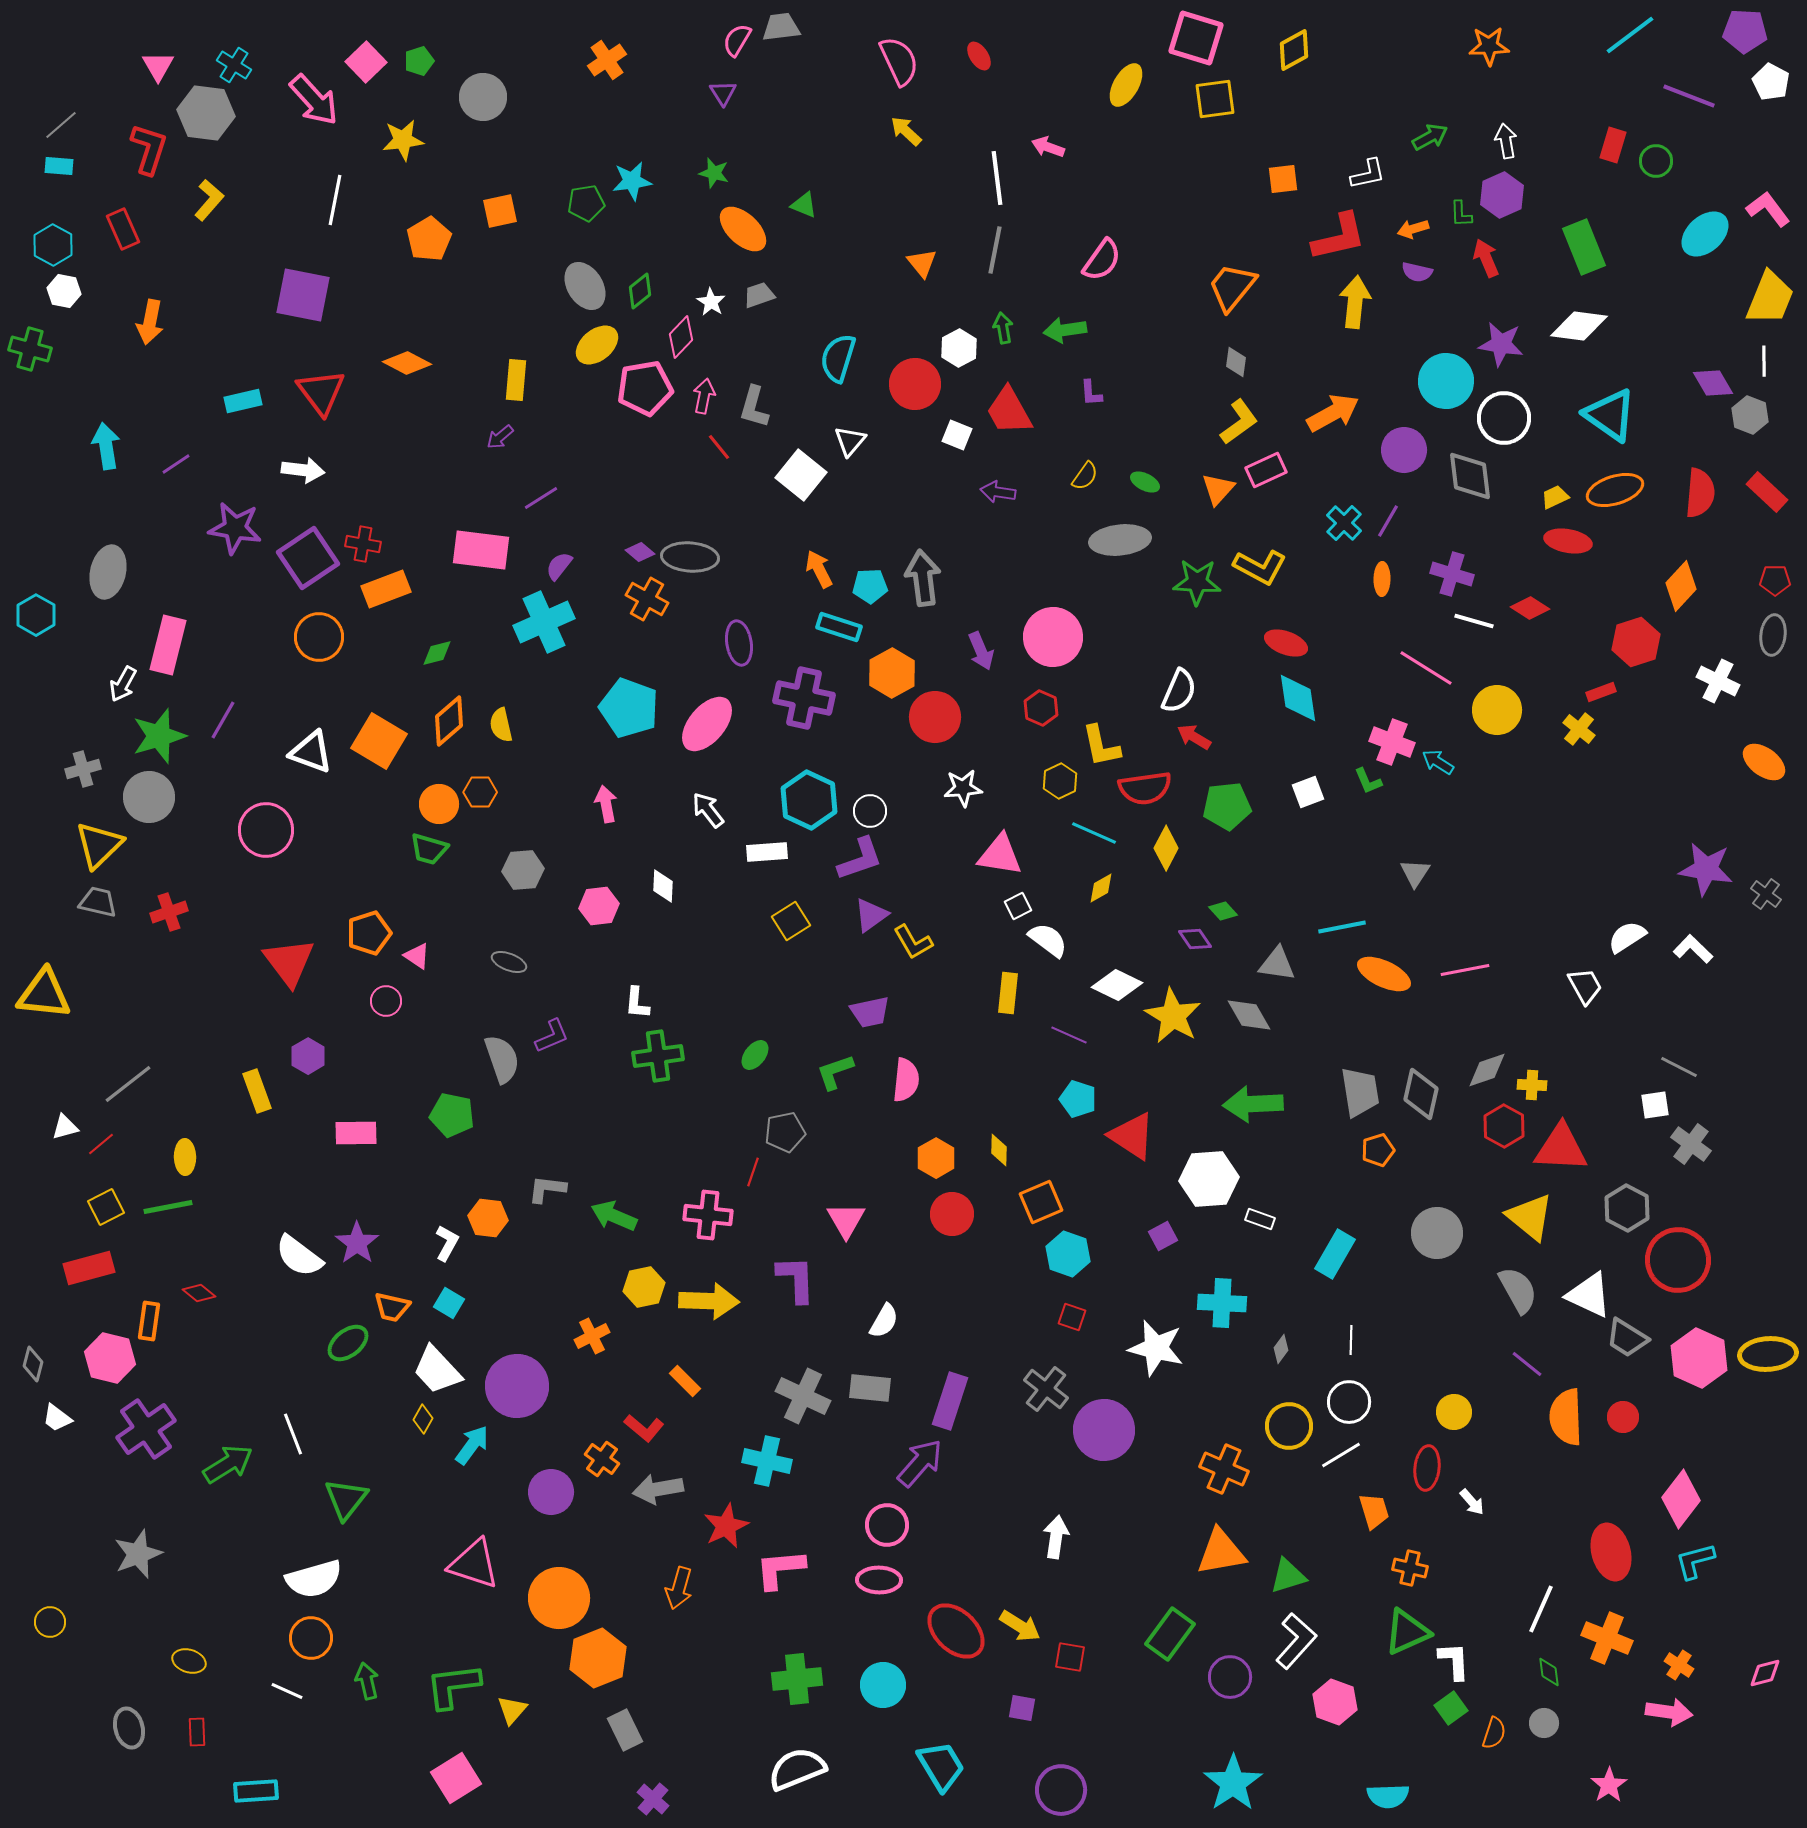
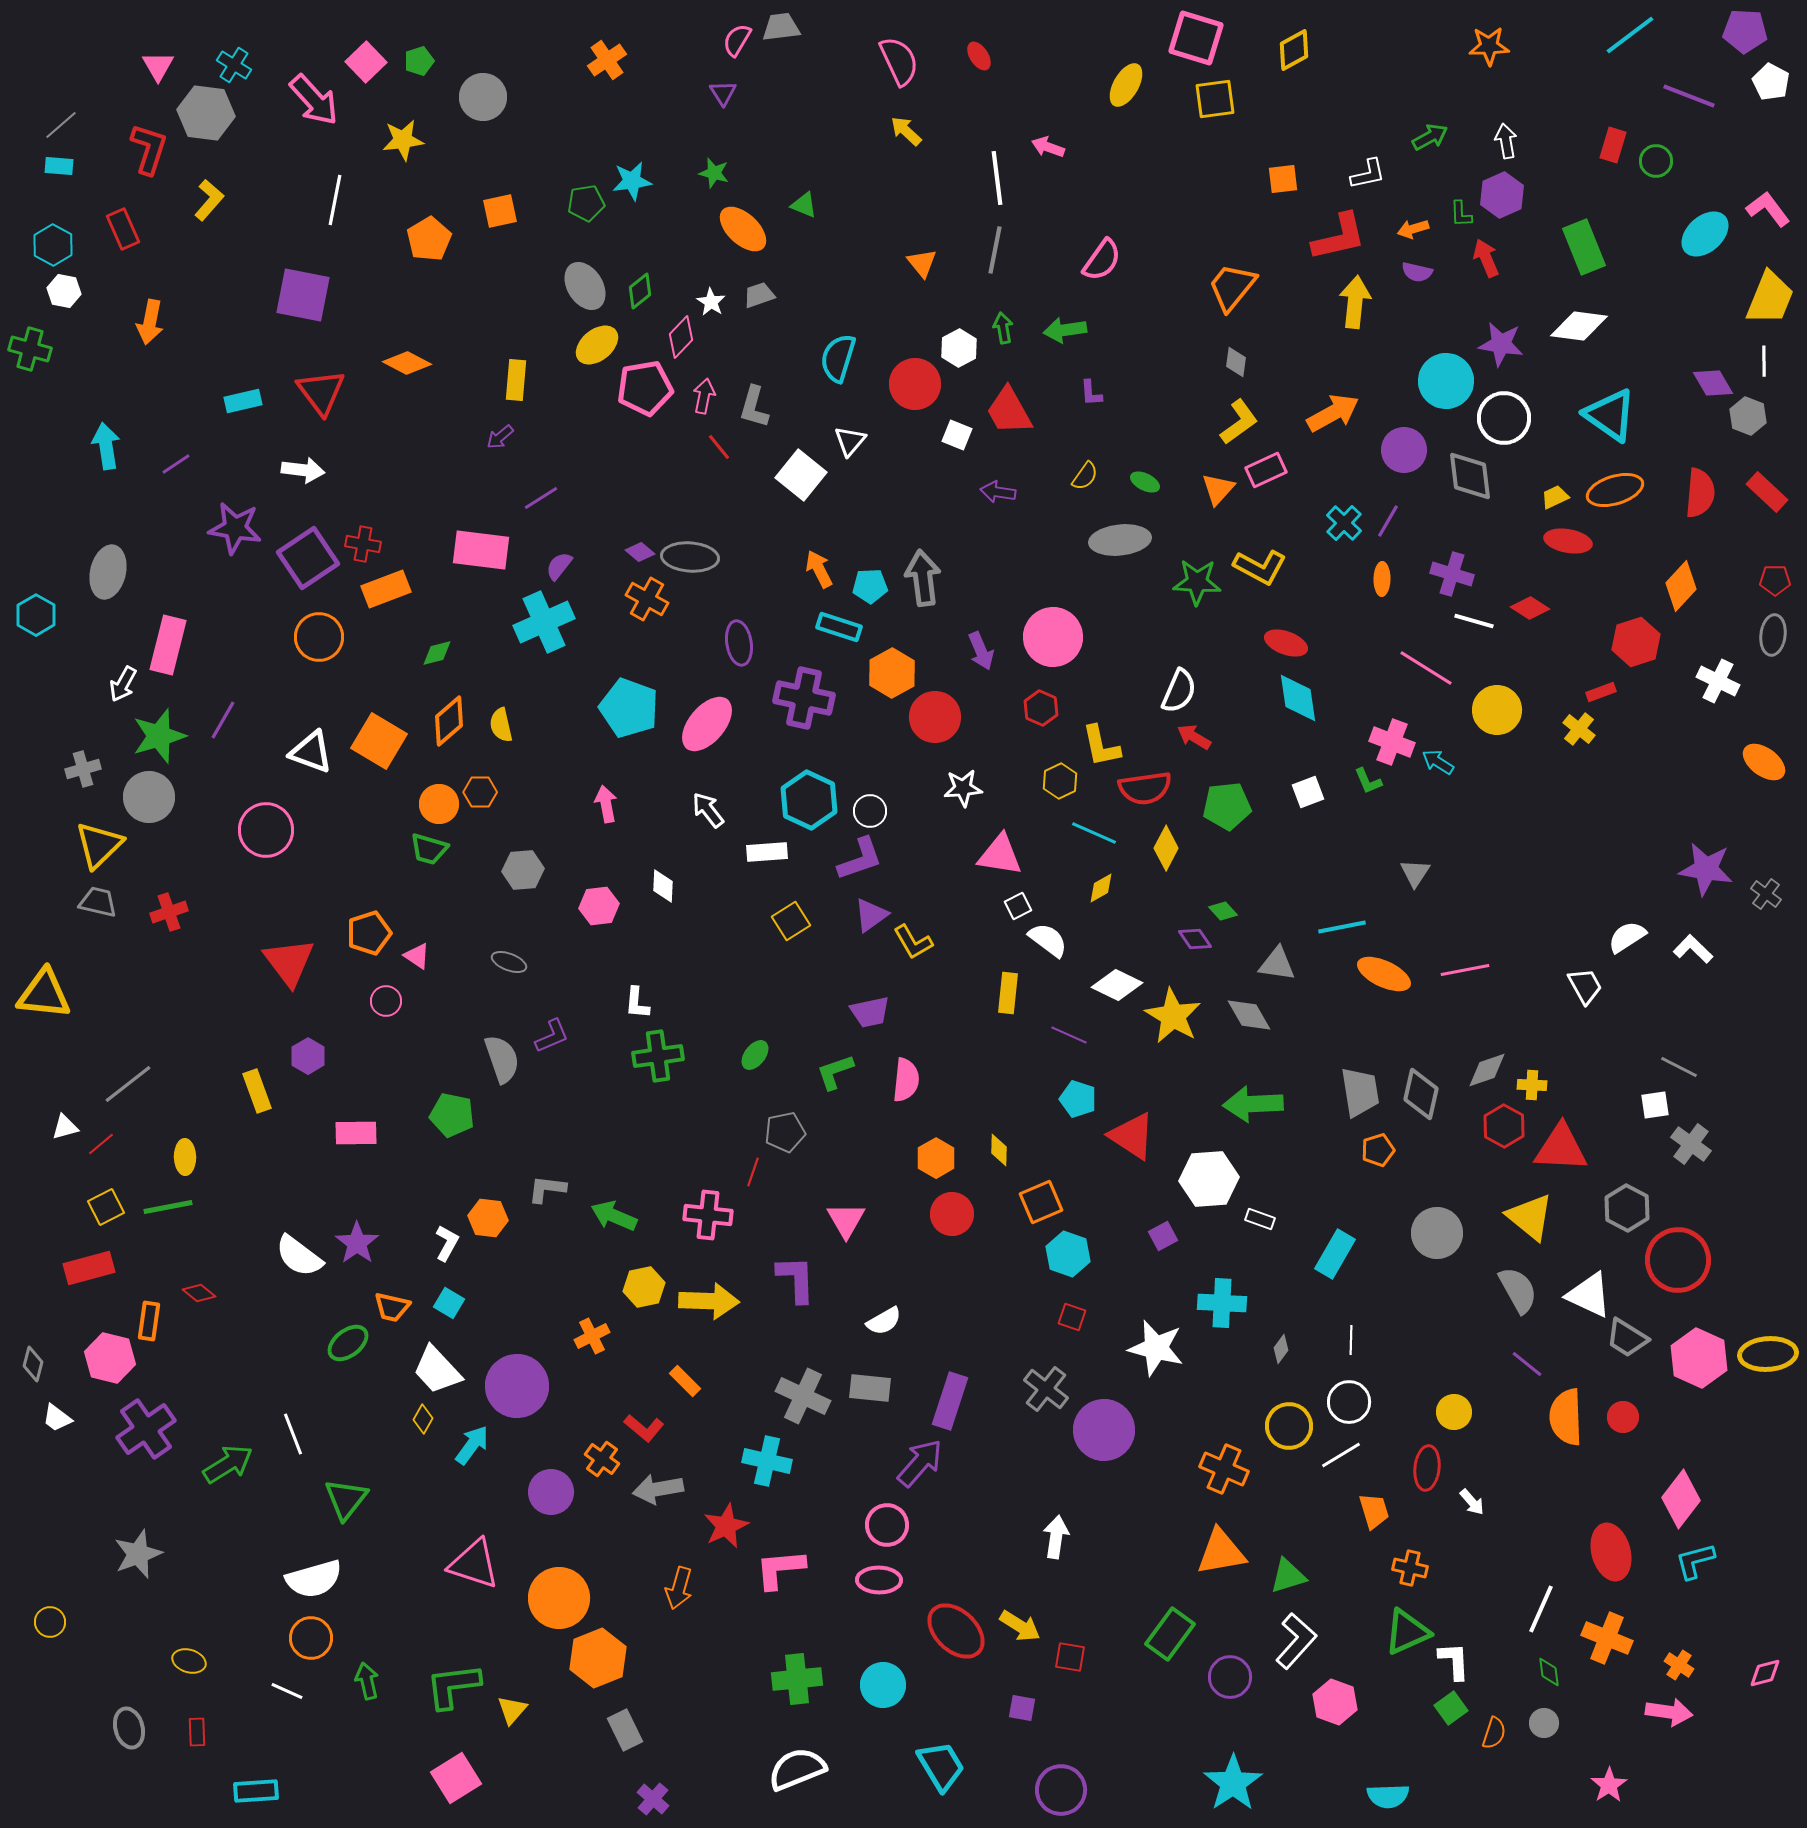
gray hexagon at (1750, 415): moved 2 px left, 1 px down
white semicircle at (884, 1321): rotated 30 degrees clockwise
